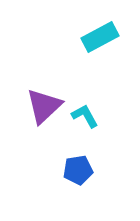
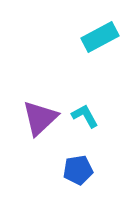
purple triangle: moved 4 px left, 12 px down
